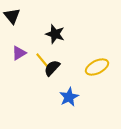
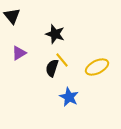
yellow line: moved 20 px right
black semicircle: rotated 24 degrees counterclockwise
blue star: rotated 18 degrees counterclockwise
